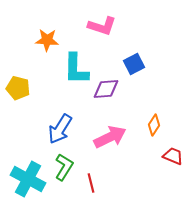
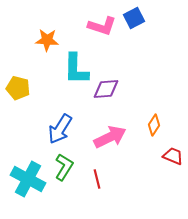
blue square: moved 46 px up
red line: moved 6 px right, 4 px up
